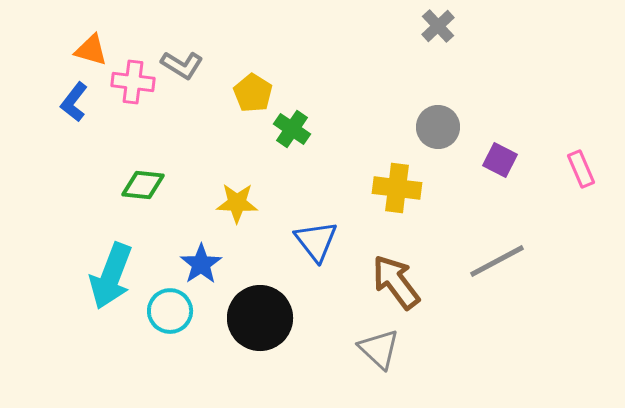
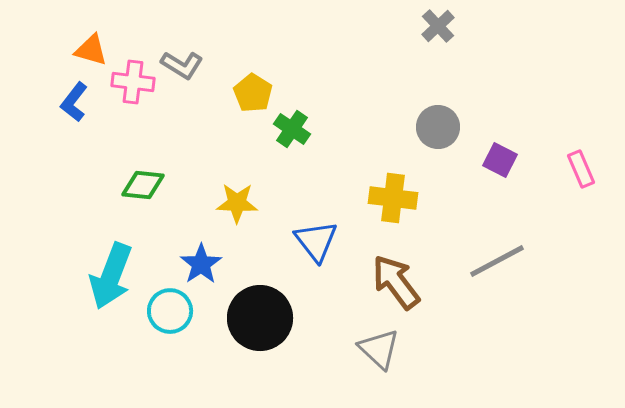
yellow cross: moved 4 px left, 10 px down
